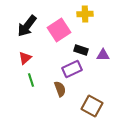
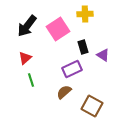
pink square: moved 1 px left, 1 px up
black rectangle: moved 2 px right, 3 px up; rotated 56 degrees clockwise
purple triangle: rotated 32 degrees clockwise
brown semicircle: moved 4 px right, 3 px down; rotated 112 degrees counterclockwise
